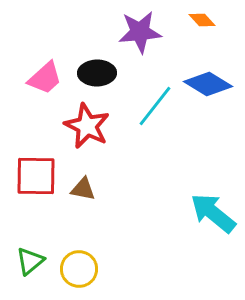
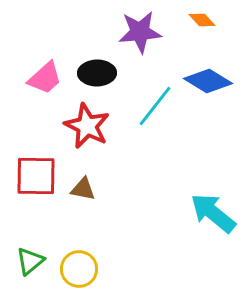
blue diamond: moved 3 px up
